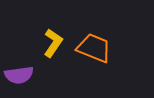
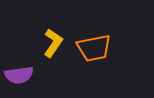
orange trapezoid: rotated 147 degrees clockwise
